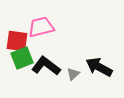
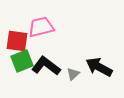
green square: moved 3 px down
